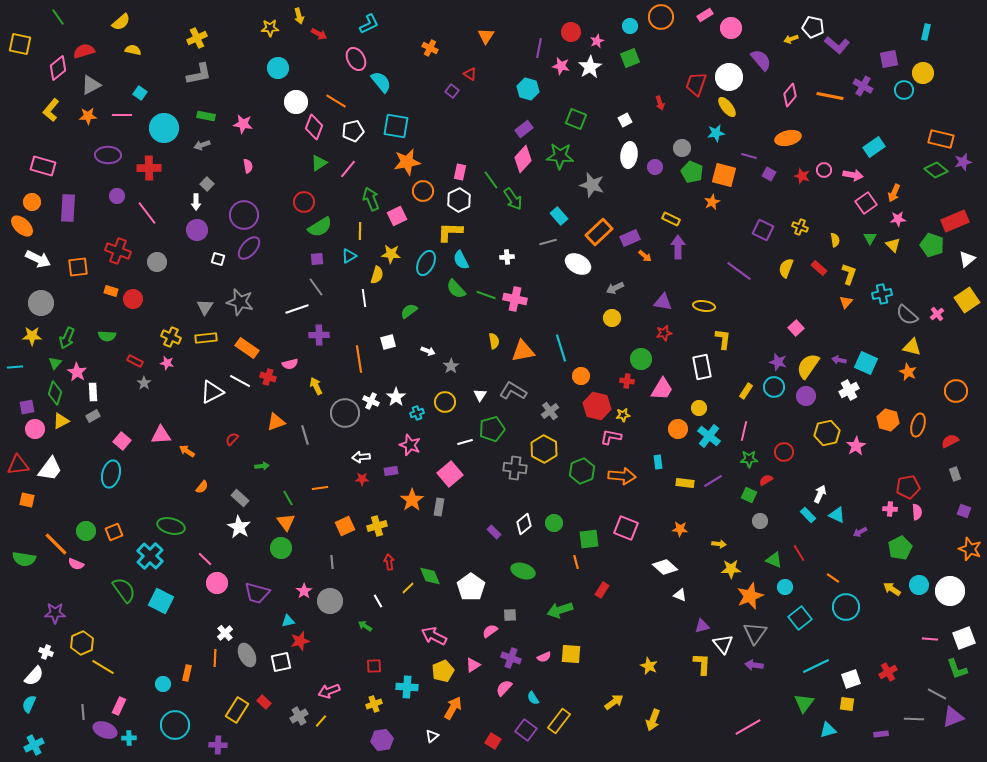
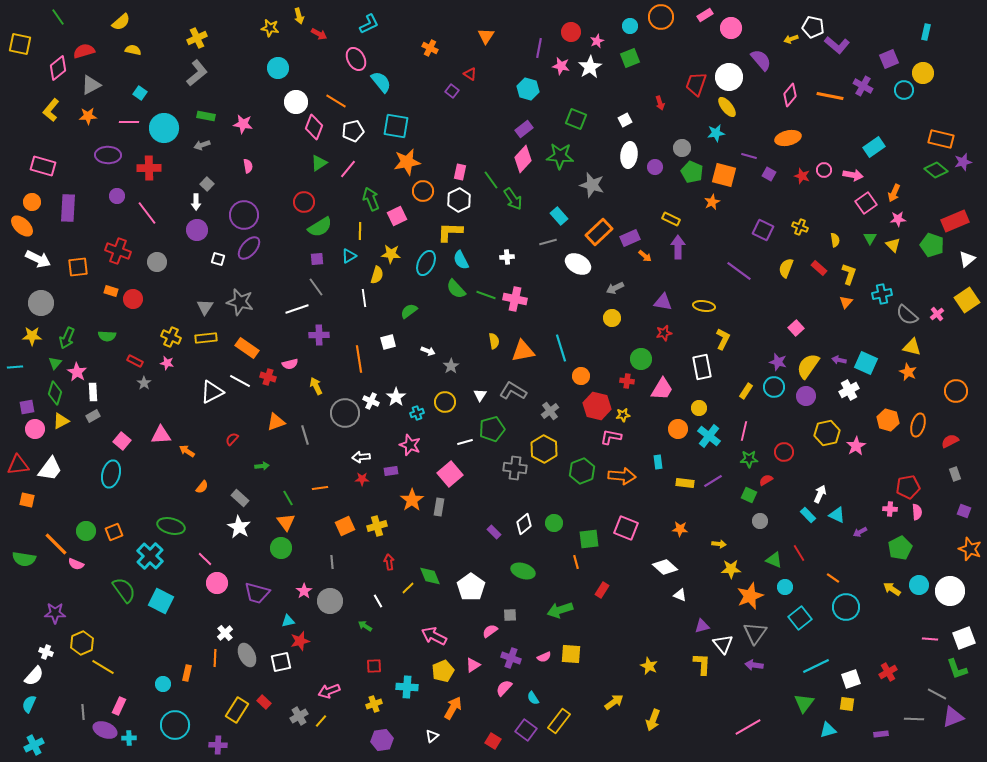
yellow star at (270, 28): rotated 12 degrees clockwise
purple square at (889, 59): rotated 12 degrees counterclockwise
gray L-shape at (199, 74): moved 2 px left, 1 px up; rotated 28 degrees counterclockwise
pink line at (122, 115): moved 7 px right, 7 px down
yellow L-shape at (723, 339): rotated 20 degrees clockwise
